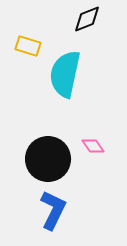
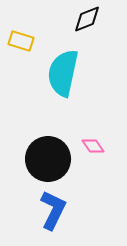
yellow rectangle: moved 7 px left, 5 px up
cyan semicircle: moved 2 px left, 1 px up
